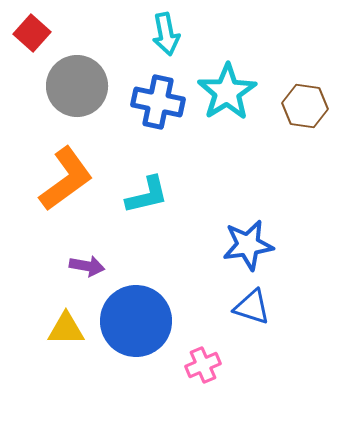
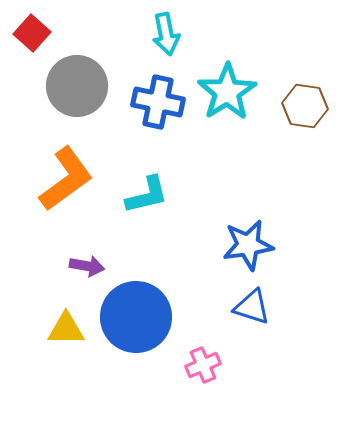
blue circle: moved 4 px up
